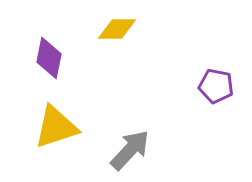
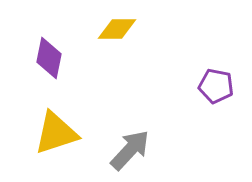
yellow triangle: moved 6 px down
